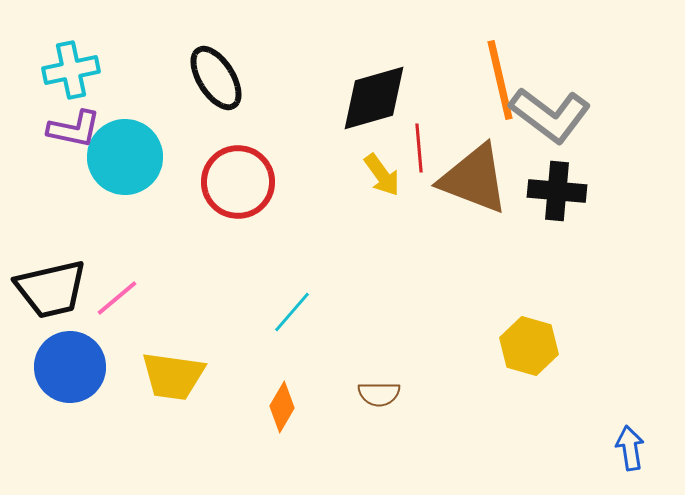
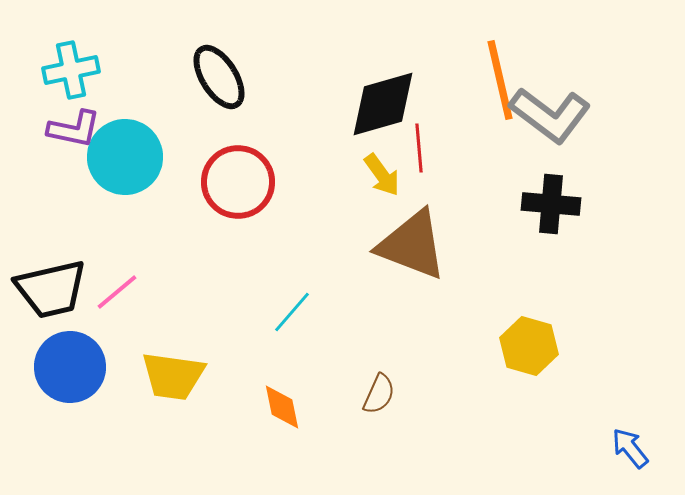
black ellipse: moved 3 px right, 1 px up
black diamond: moved 9 px right, 6 px down
brown triangle: moved 62 px left, 66 px down
black cross: moved 6 px left, 13 px down
pink line: moved 6 px up
brown semicircle: rotated 66 degrees counterclockwise
orange diamond: rotated 42 degrees counterclockwise
blue arrow: rotated 30 degrees counterclockwise
